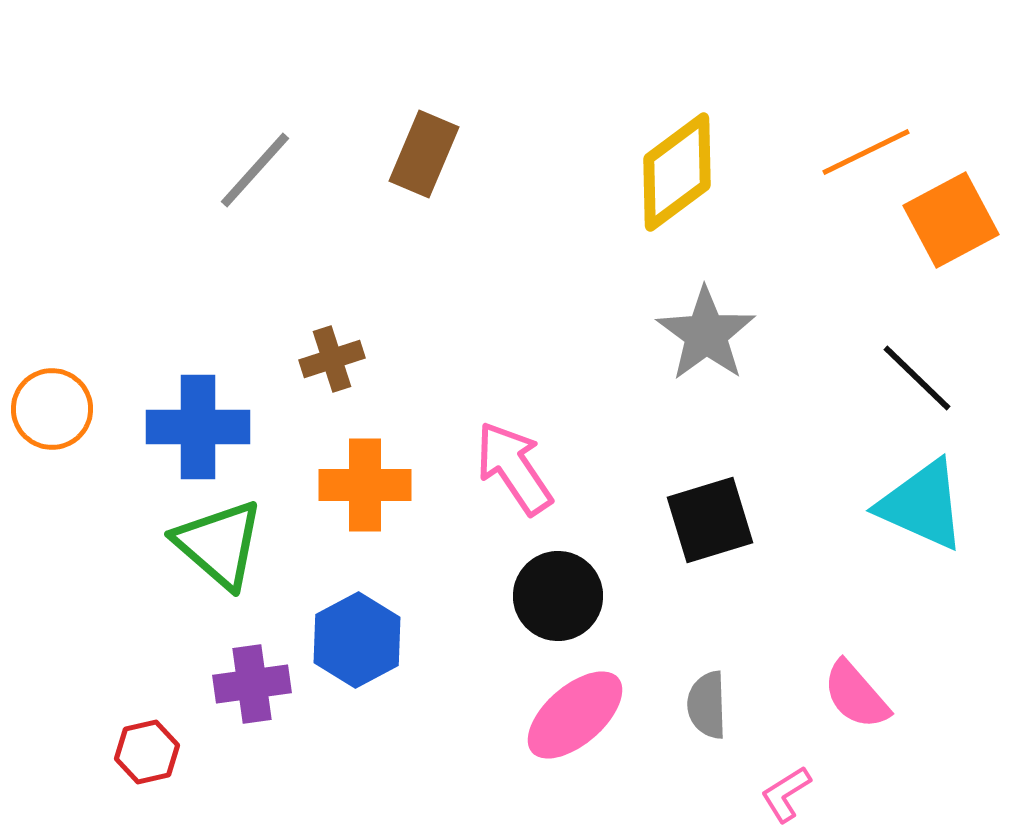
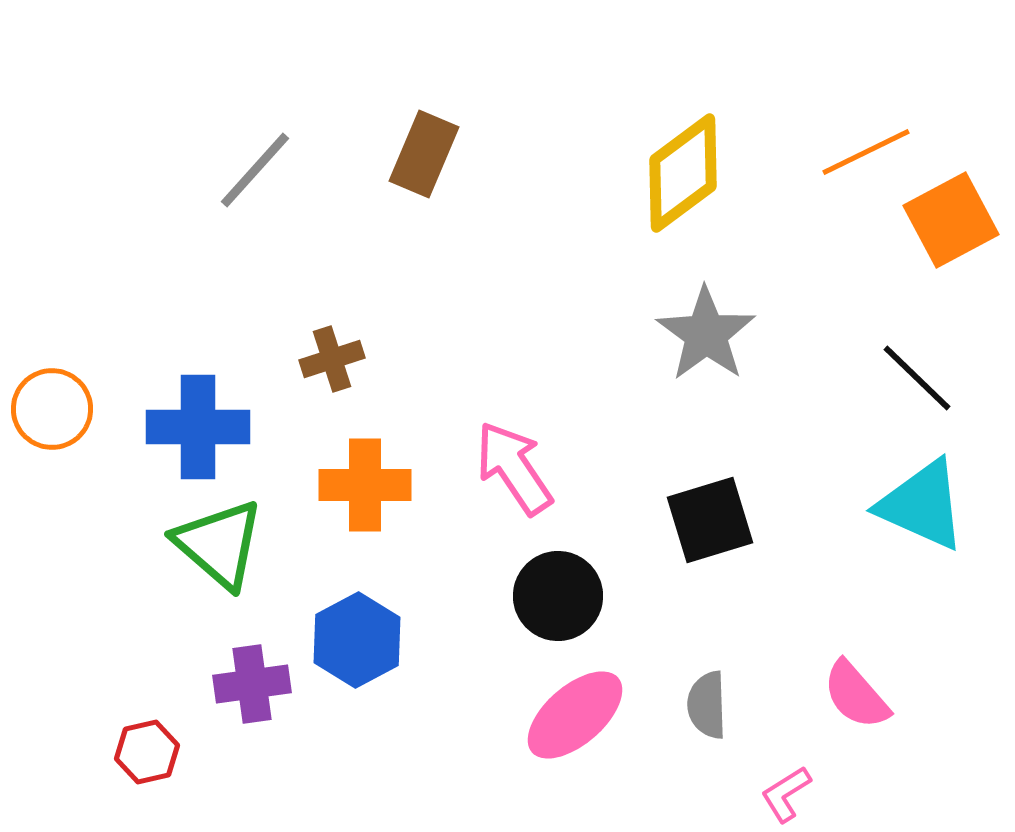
yellow diamond: moved 6 px right, 1 px down
